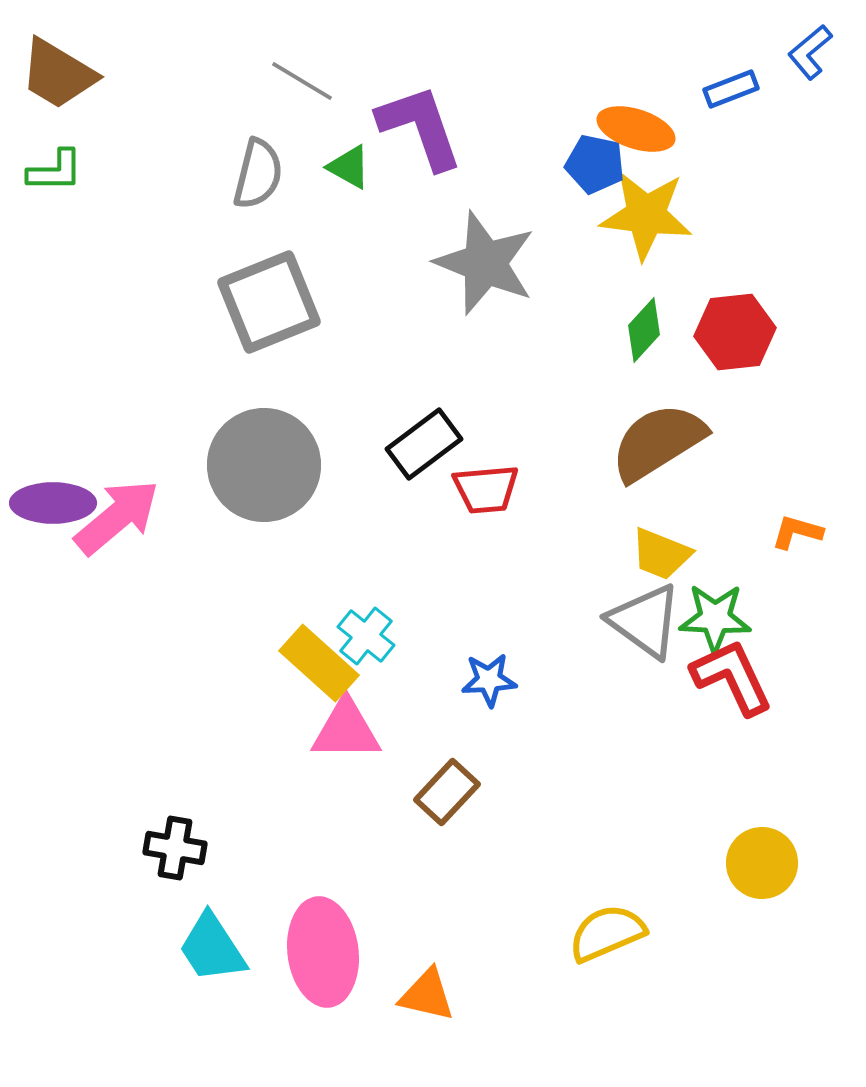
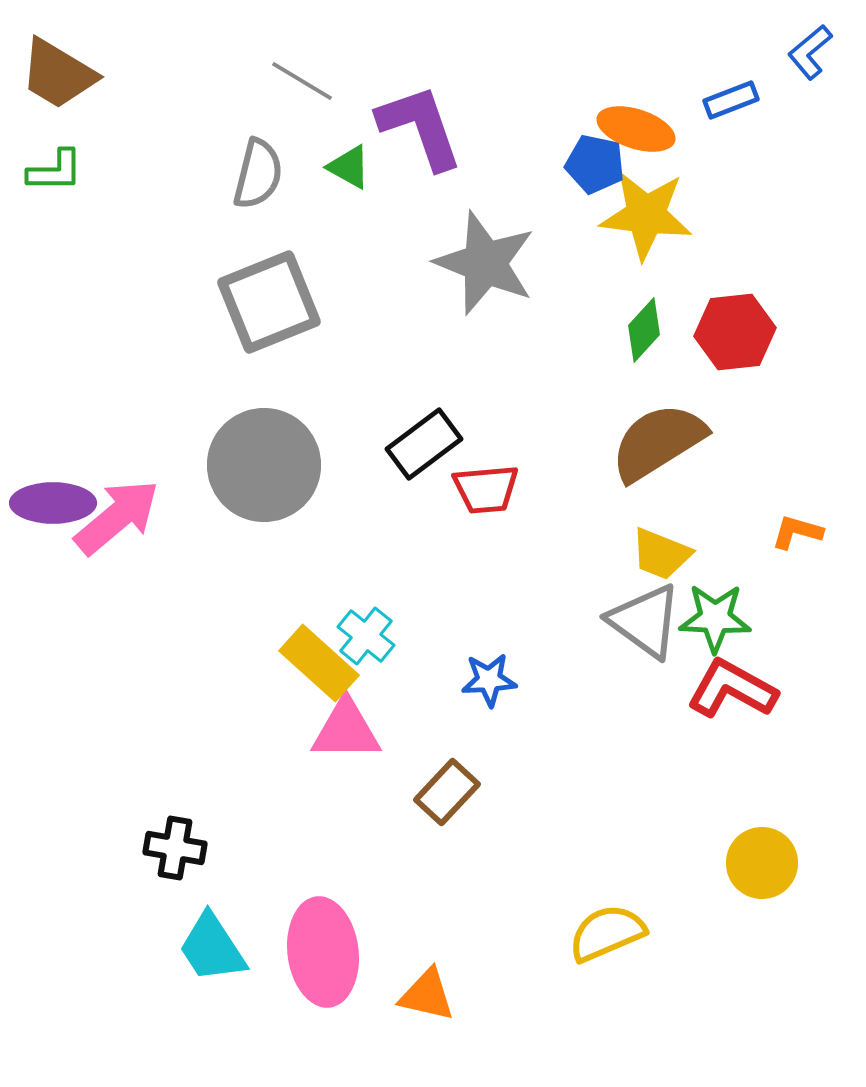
blue rectangle: moved 11 px down
red L-shape: moved 12 px down; rotated 36 degrees counterclockwise
